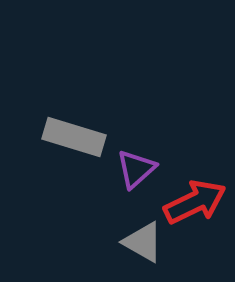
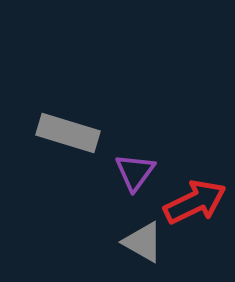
gray rectangle: moved 6 px left, 4 px up
purple triangle: moved 1 px left, 3 px down; rotated 12 degrees counterclockwise
